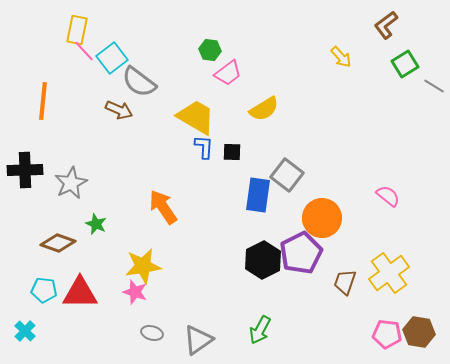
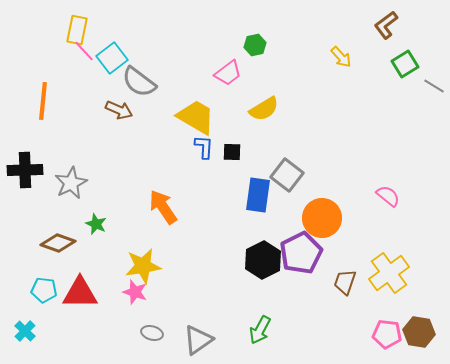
green hexagon: moved 45 px right, 5 px up; rotated 20 degrees counterclockwise
